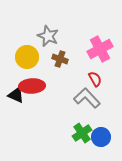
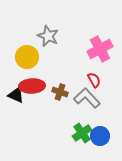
brown cross: moved 33 px down
red semicircle: moved 1 px left, 1 px down
blue circle: moved 1 px left, 1 px up
